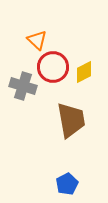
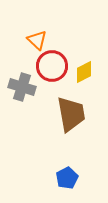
red circle: moved 1 px left, 1 px up
gray cross: moved 1 px left, 1 px down
brown trapezoid: moved 6 px up
blue pentagon: moved 6 px up
